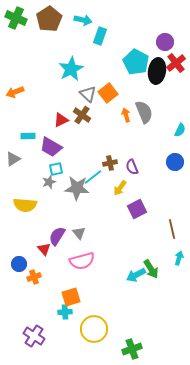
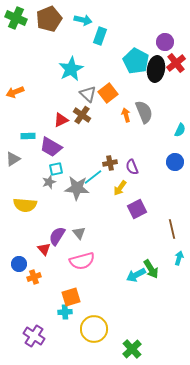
brown pentagon at (49, 19): rotated 10 degrees clockwise
cyan pentagon at (136, 62): moved 1 px up
black ellipse at (157, 71): moved 1 px left, 2 px up
green cross at (132, 349): rotated 24 degrees counterclockwise
